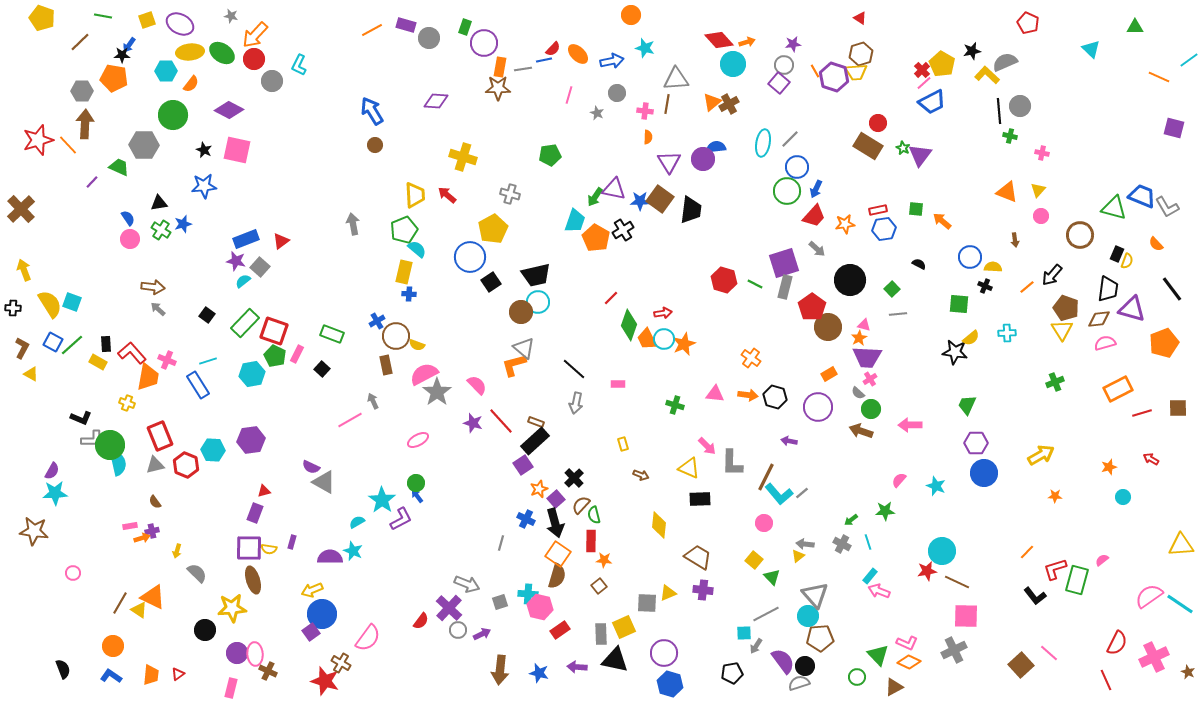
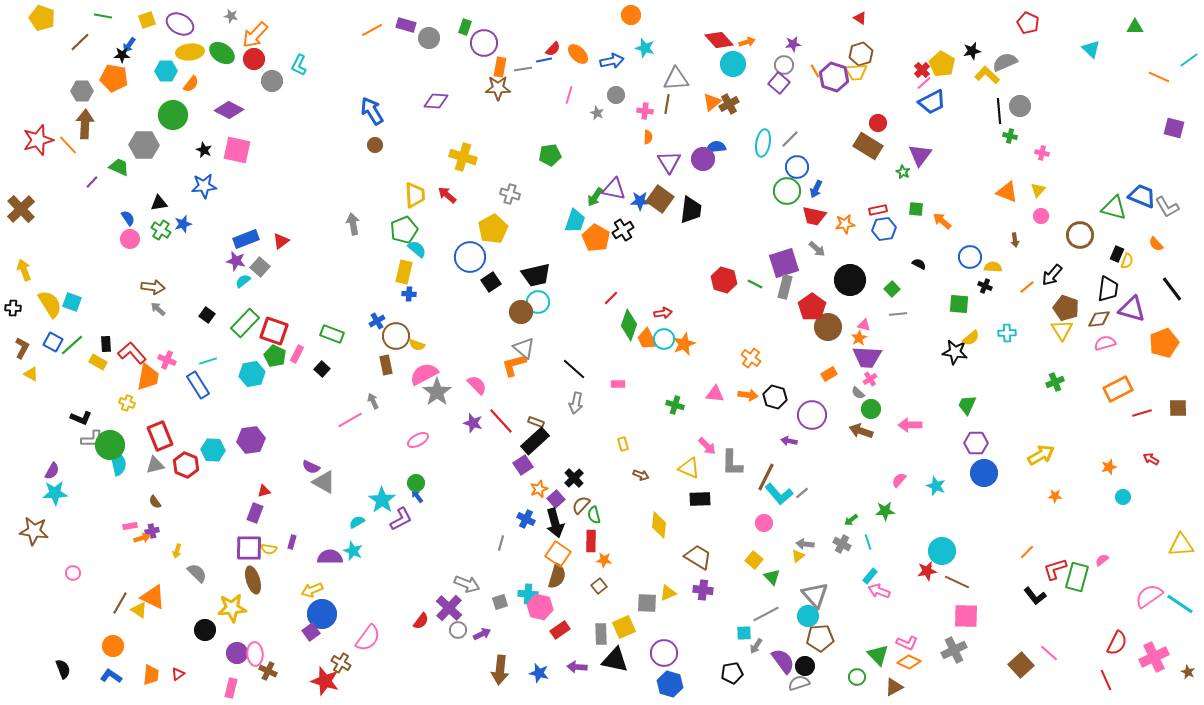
gray circle at (617, 93): moved 1 px left, 2 px down
green star at (903, 148): moved 24 px down
red trapezoid at (814, 216): rotated 60 degrees clockwise
purple circle at (818, 407): moved 6 px left, 8 px down
green rectangle at (1077, 580): moved 3 px up
